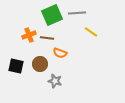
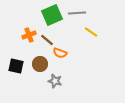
brown line: moved 2 px down; rotated 32 degrees clockwise
